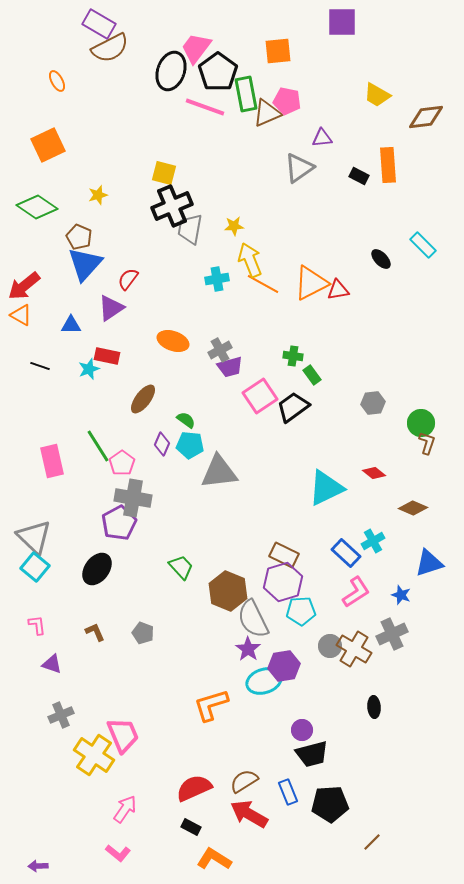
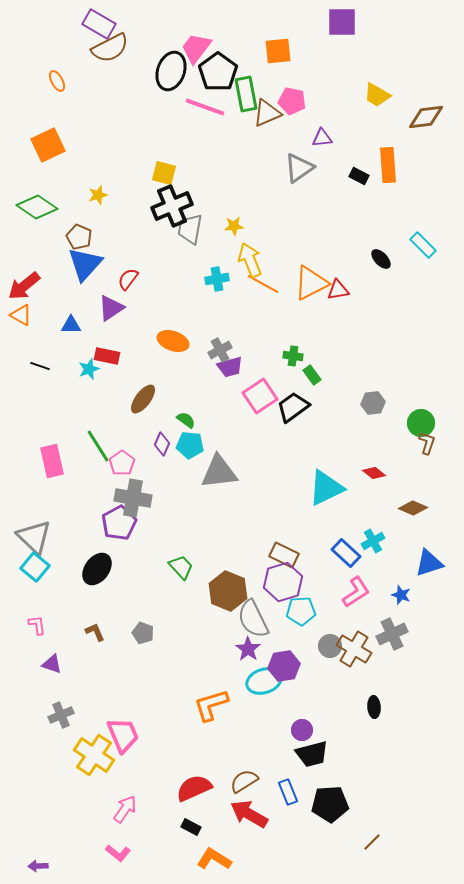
pink pentagon at (287, 101): moved 5 px right
